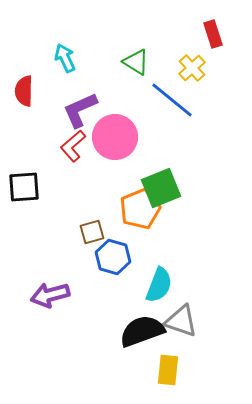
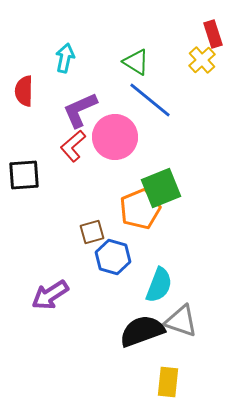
cyan arrow: rotated 36 degrees clockwise
yellow cross: moved 10 px right, 8 px up
blue line: moved 22 px left
black square: moved 12 px up
purple arrow: rotated 18 degrees counterclockwise
yellow rectangle: moved 12 px down
